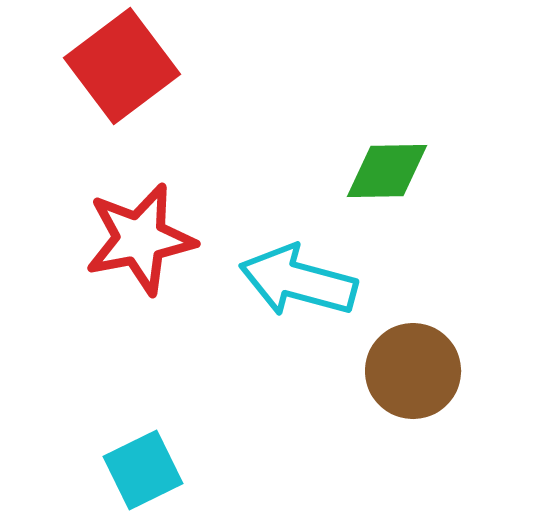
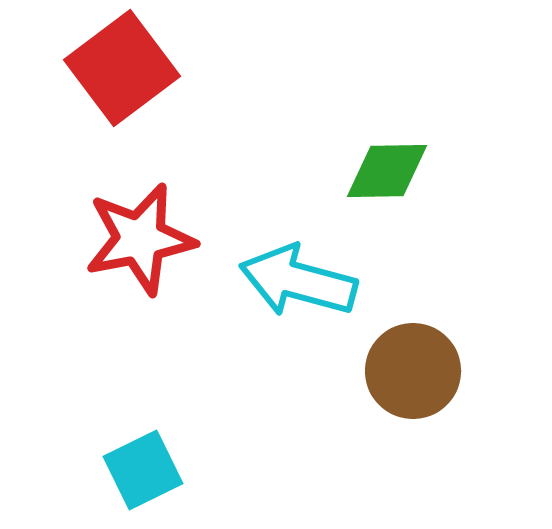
red square: moved 2 px down
